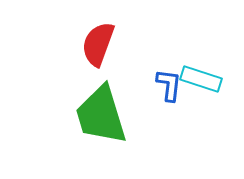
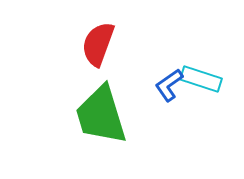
blue L-shape: rotated 132 degrees counterclockwise
